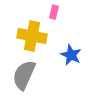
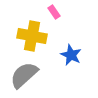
pink rectangle: rotated 48 degrees counterclockwise
gray semicircle: rotated 24 degrees clockwise
